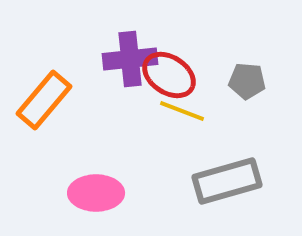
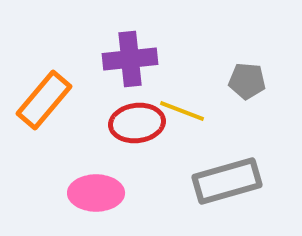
red ellipse: moved 32 px left, 48 px down; rotated 40 degrees counterclockwise
